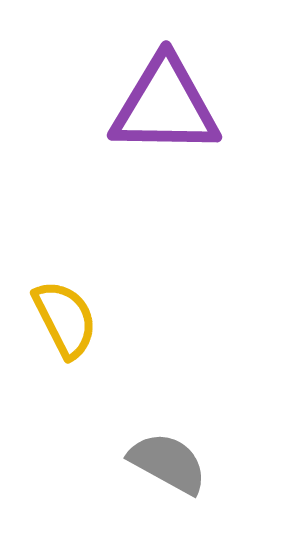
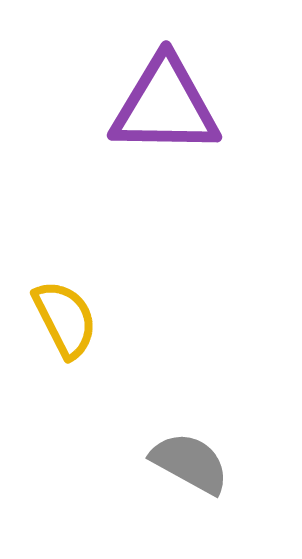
gray semicircle: moved 22 px right
